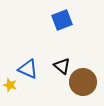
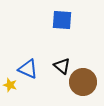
blue square: rotated 25 degrees clockwise
